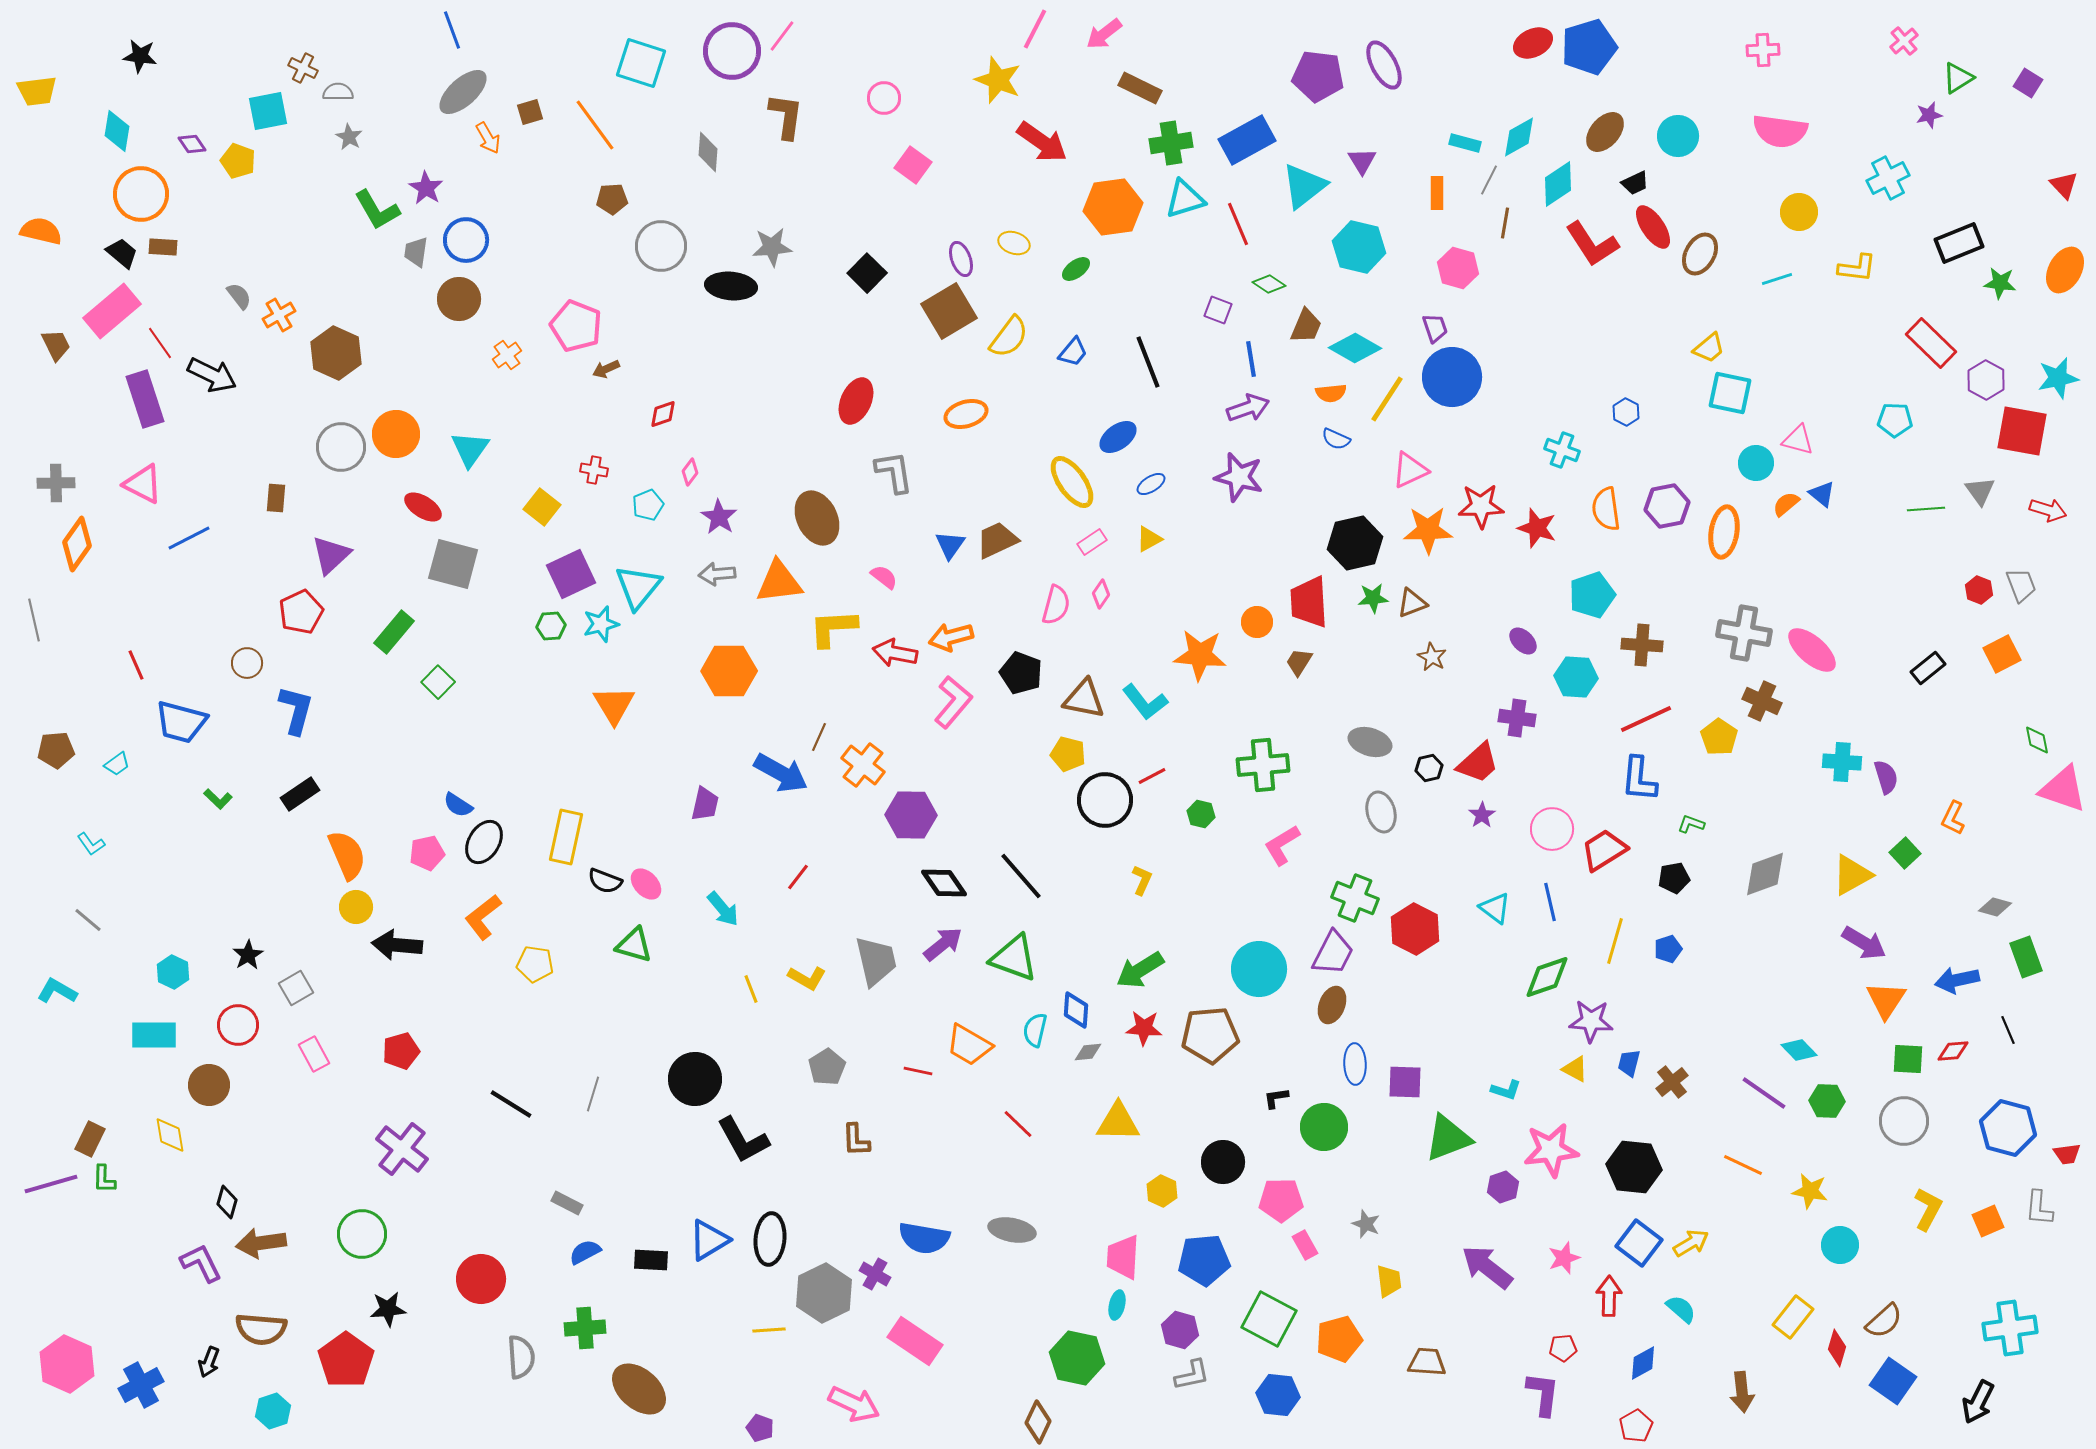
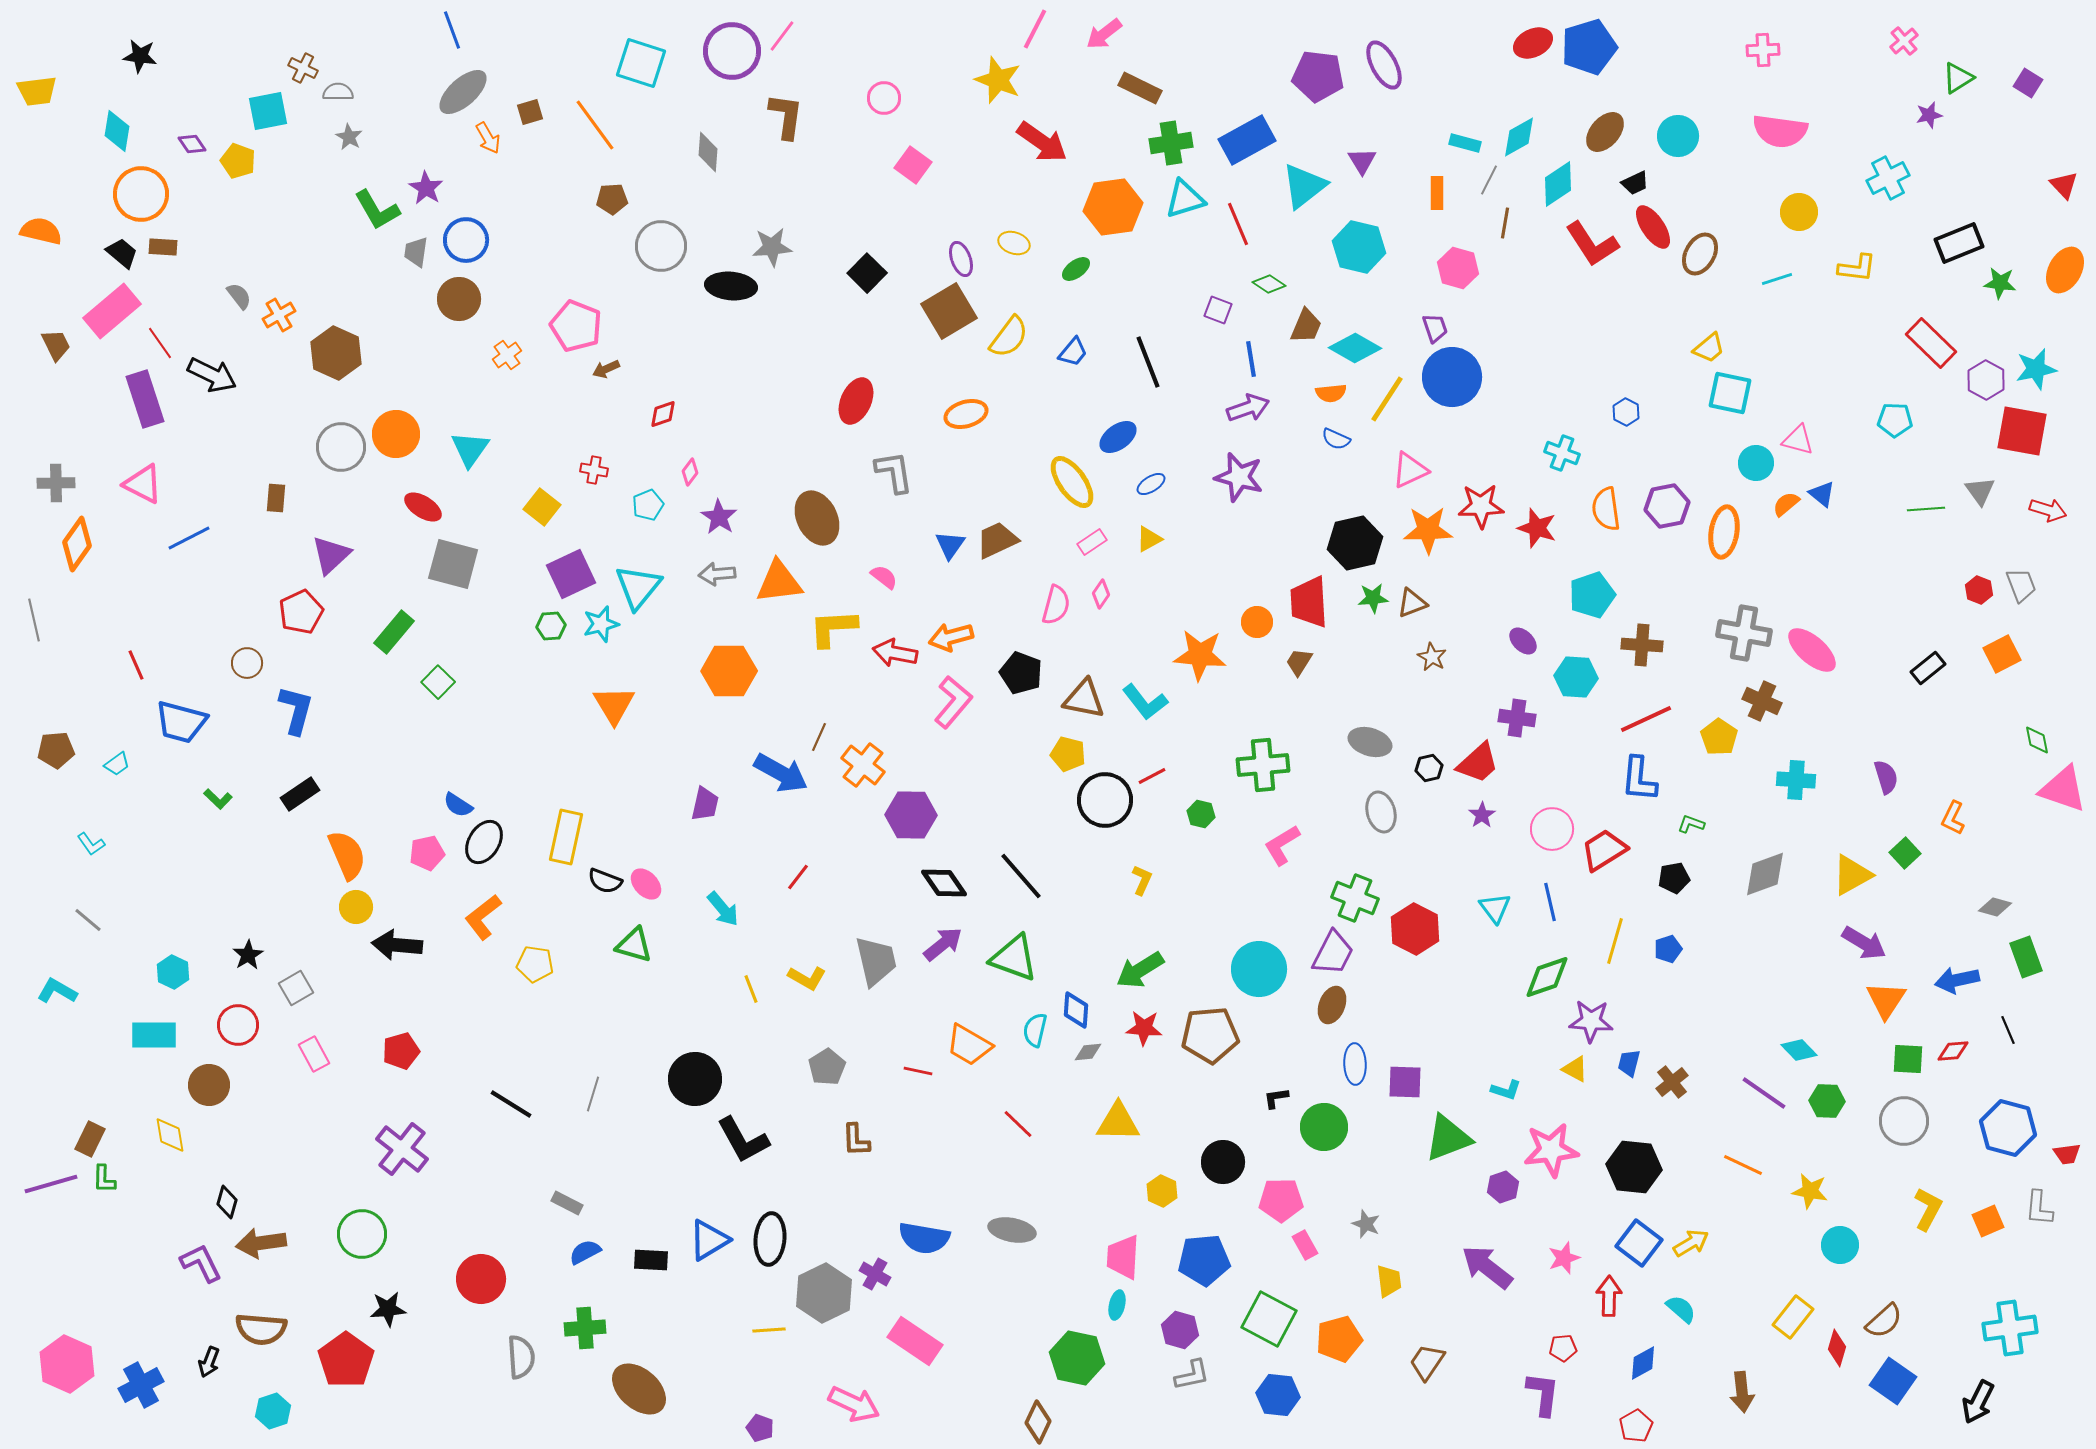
cyan star at (2058, 378): moved 22 px left, 9 px up
cyan cross at (1562, 450): moved 3 px down
cyan cross at (1842, 762): moved 46 px left, 18 px down
cyan triangle at (1495, 908): rotated 16 degrees clockwise
brown trapezoid at (1427, 1362): rotated 60 degrees counterclockwise
